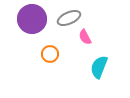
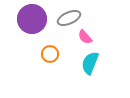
pink semicircle: rotated 14 degrees counterclockwise
cyan semicircle: moved 9 px left, 4 px up
